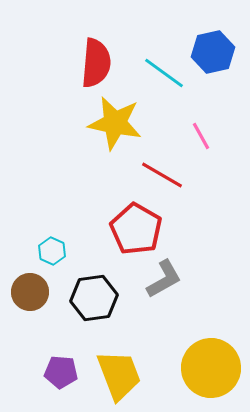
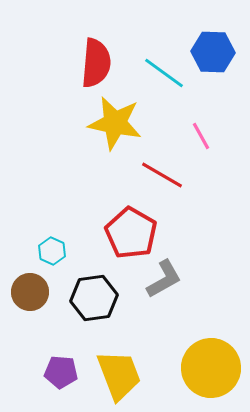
blue hexagon: rotated 15 degrees clockwise
red pentagon: moved 5 px left, 4 px down
